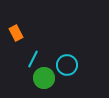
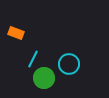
orange rectangle: rotated 42 degrees counterclockwise
cyan circle: moved 2 px right, 1 px up
